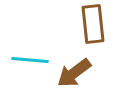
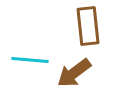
brown rectangle: moved 5 px left, 2 px down
